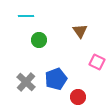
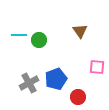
cyan line: moved 7 px left, 19 px down
pink square: moved 5 px down; rotated 21 degrees counterclockwise
gray cross: moved 3 px right, 1 px down; rotated 18 degrees clockwise
